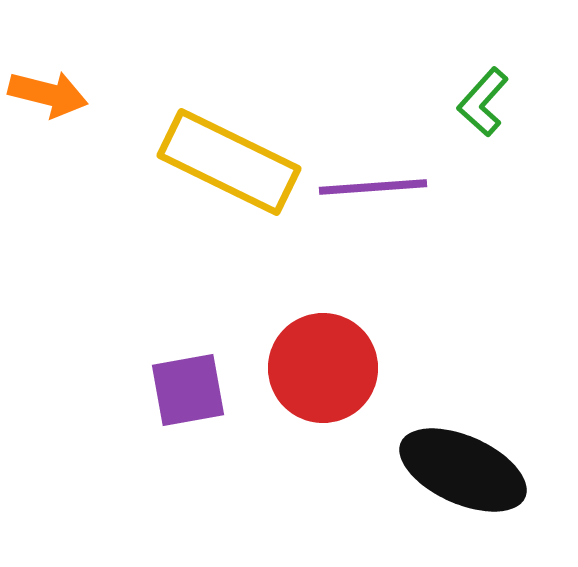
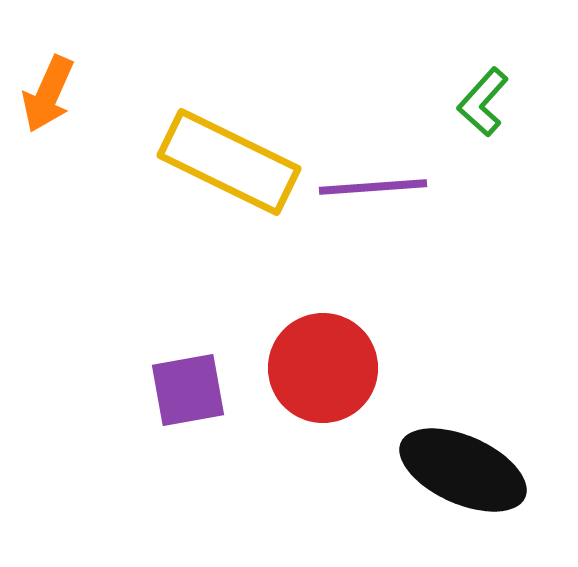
orange arrow: rotated 100 degrees clockwise
